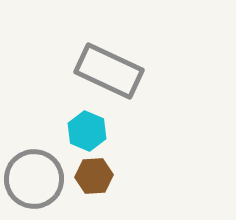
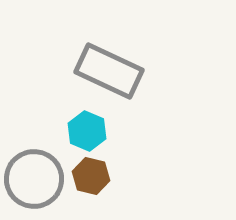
brown hexagon: moved 3 px left; rotated 18 degrees clockwise
